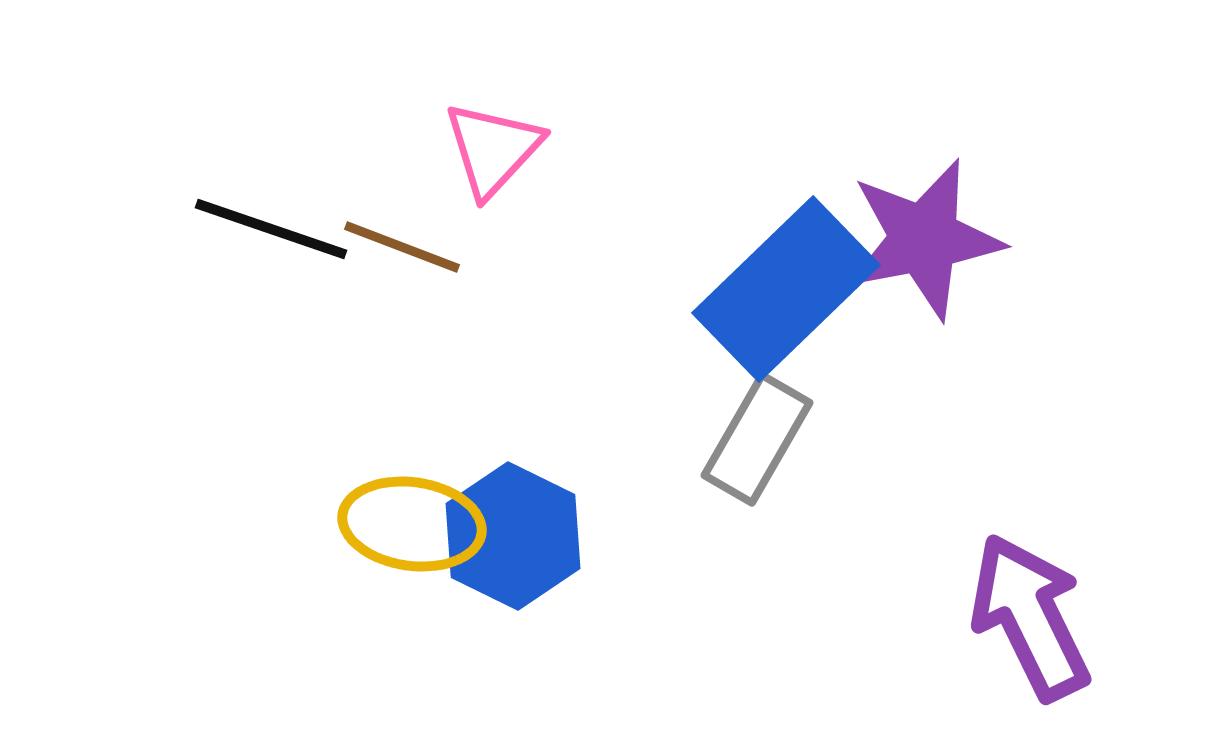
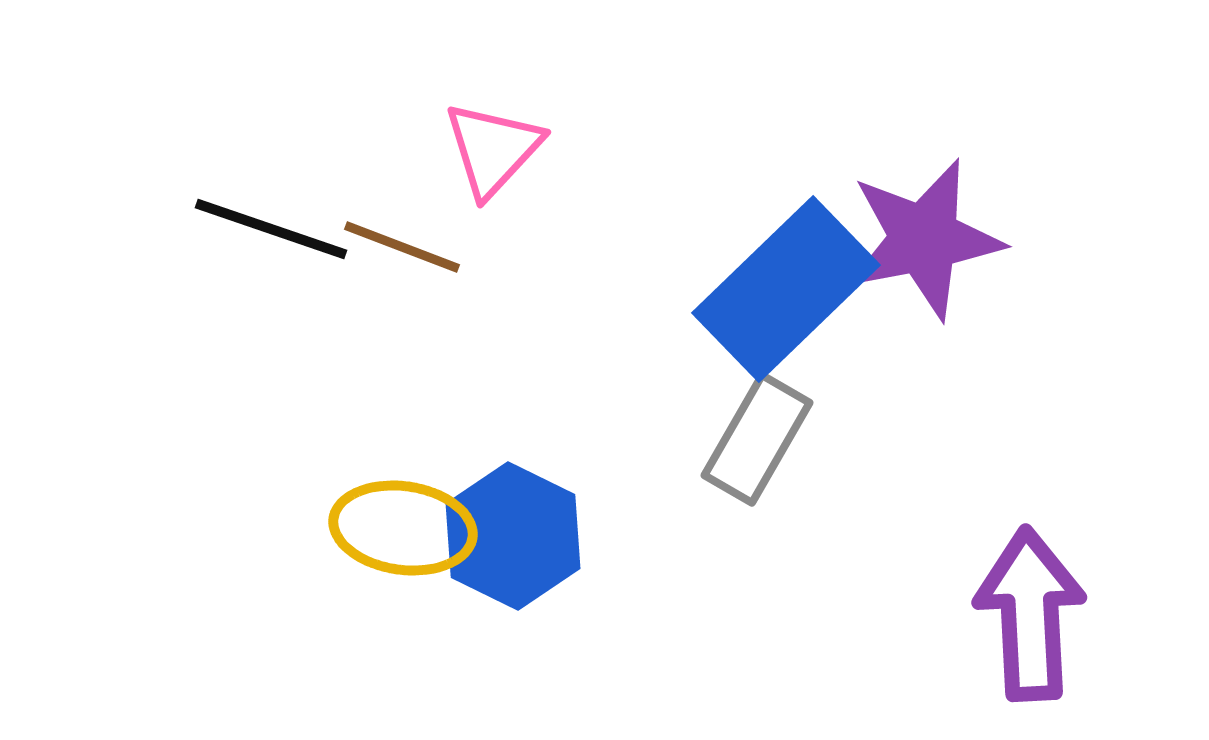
yellow ellipse: moved 9 px left, 4 px down
purple arrow: moved 3 px up; rotated 23 degrees clockwise
